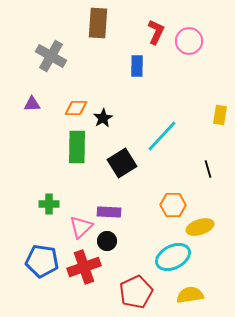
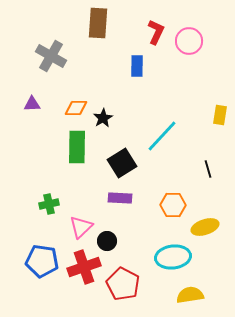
green cross: rotated 12 degrees counterclockwise
purple rectangle: moved 11 px right, 14 px up
yellow ellipse: moved 5 px right
cyan ellipse: rotated 20 degrees clockwise
red pentagon: moved 13 px left, 8 px up; rotated 20 degrees counterclockwise
